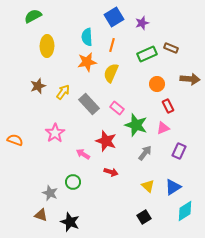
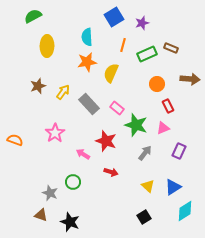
orange line: moved 11 px right
